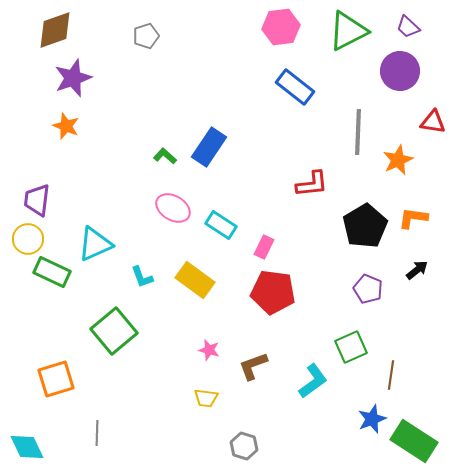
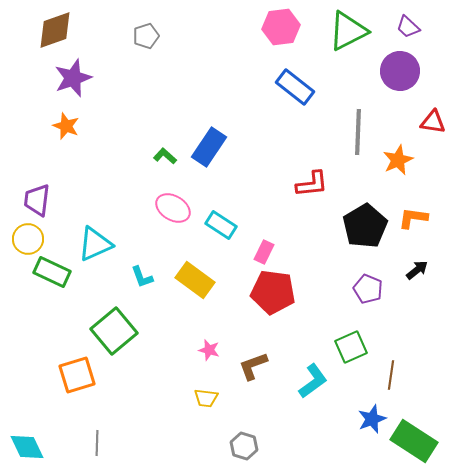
pink rectangle at (264, 247): moved 5 px down
orange square at (56, 379): moved 21 px right, 4 px up
gray line at (97, 433): moved 10 px down
